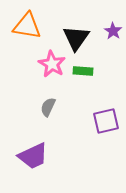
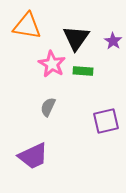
purple star: moved 10 px down
